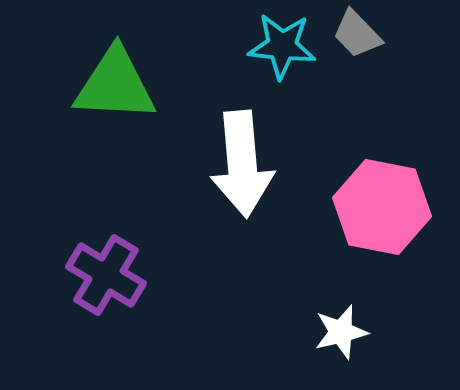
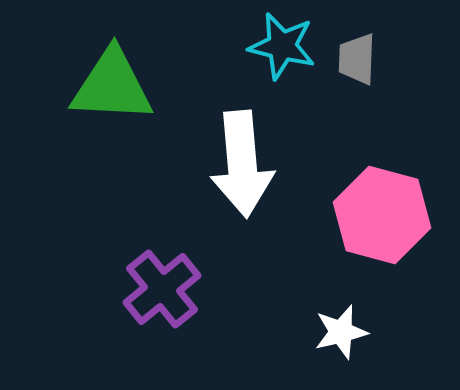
gray trapezoid: moved 25 px down; rotated 46 degrees clockwise
cyan star: rotated 8 degrees clockwise
green triangle: moved 3 px left, 1 px down
pink hexagon: moved 8 px down; rotated 4 degrees clockwise
purple cross: moved 56 px right, 14 px down; rotated 20 degrees clockwise
